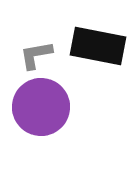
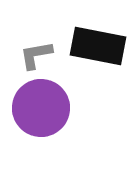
purple circle: moved 1 px down
